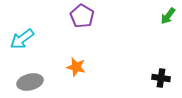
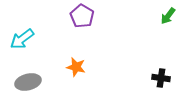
gray ellipse: moved 2 px left
